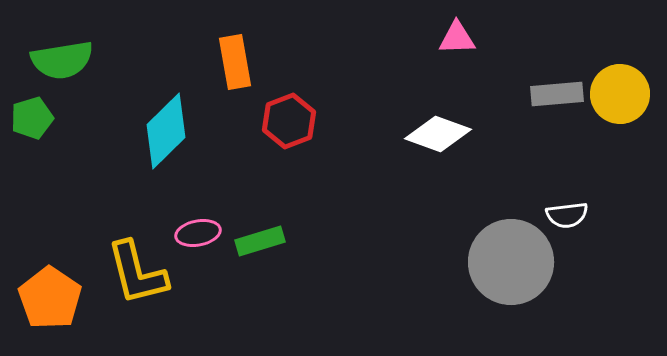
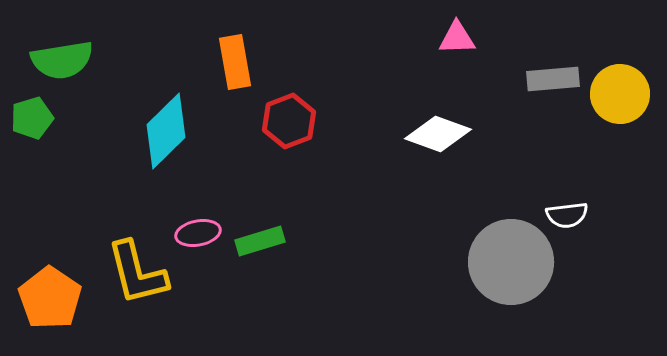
gray rectangle: moved 4 px left, 15 px up
